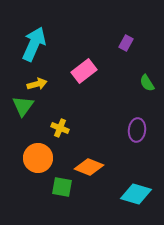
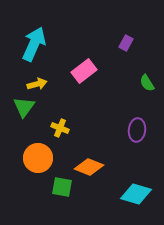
green triangle: moved 1 px right, 1 px down
